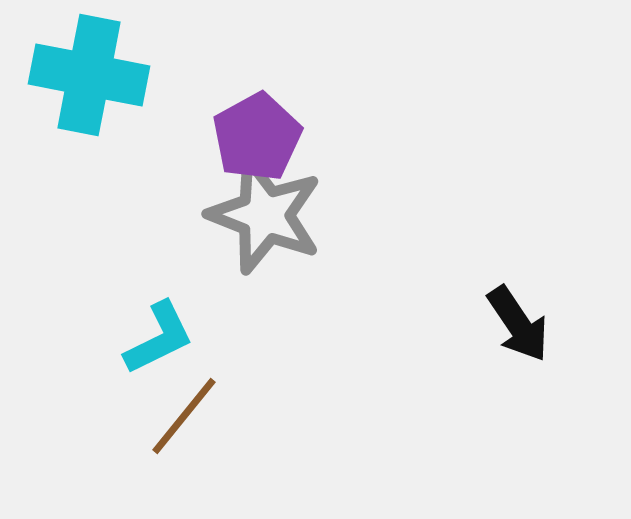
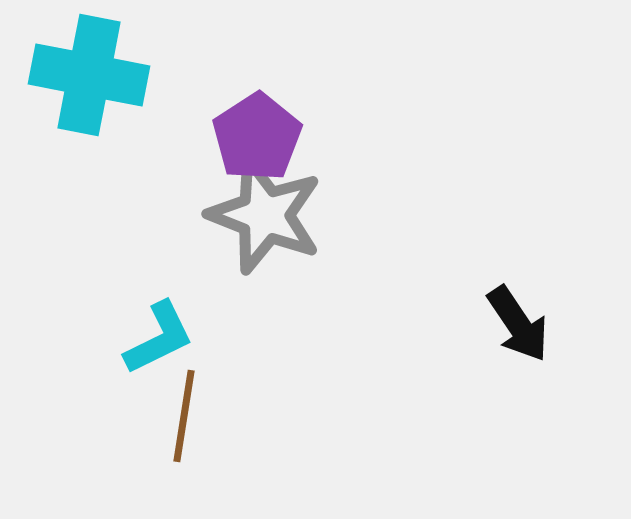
purple pentagon: rotated 4 degrees counterclockwise
brown line: rotated 30 degrees counterclockwise
